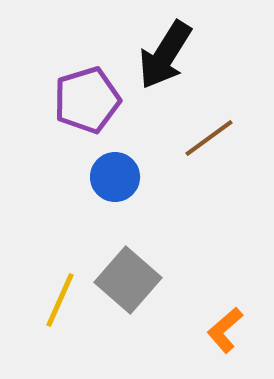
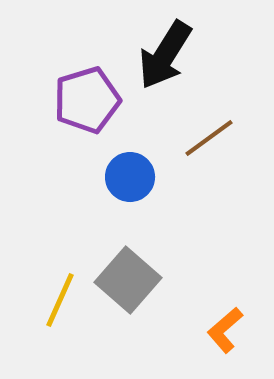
blue circle: moved 15 px right
